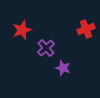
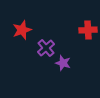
red cross: moved 2 px right, 1 px down; rotated 18 degrees clockwise
purple star: moved 5 px up
